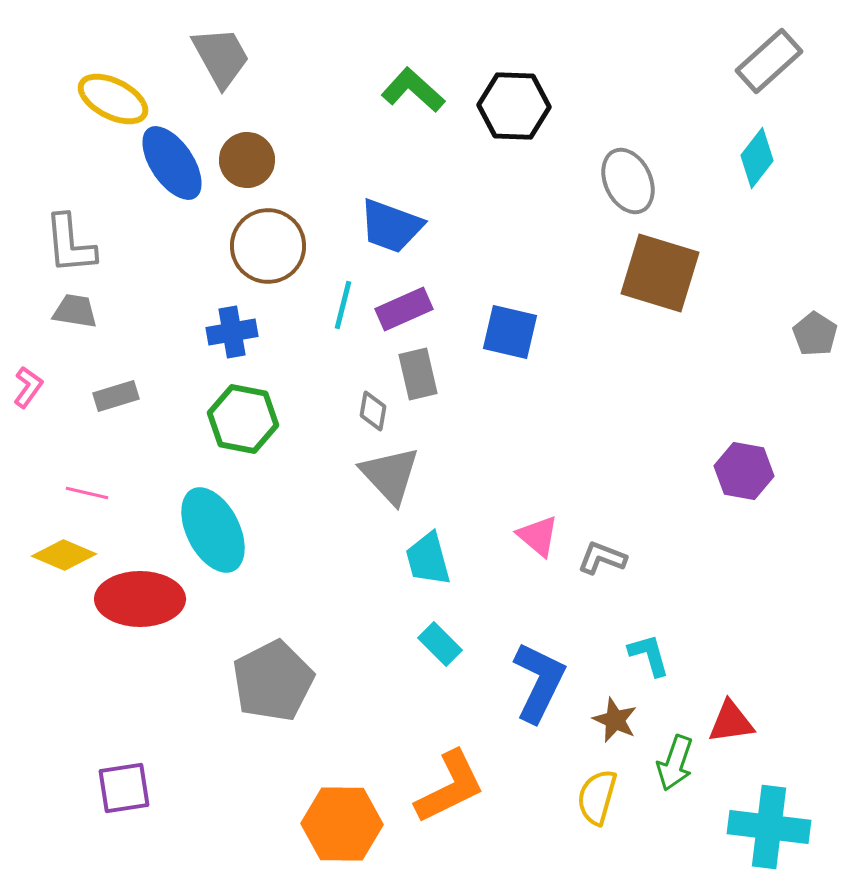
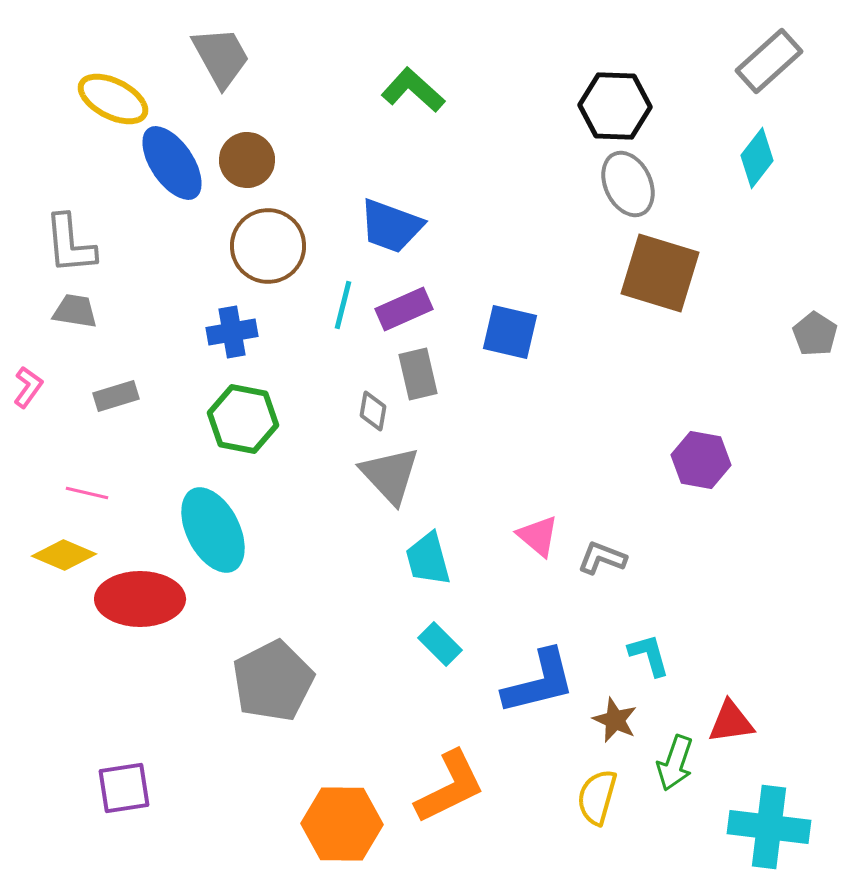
black hexagon at (514, 106): moved 101 px right
gray ellipse at (628, 181): moved 3 px down
purple hexagon at (744, 471): moved 43 px left, 11 px up
blue L-shape at (539, 682): rotated 50 degrees clockwise
